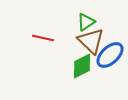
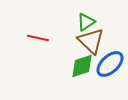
red line: moved 5 px left
blue ellipse: moved 9 px down
green diamond: rotated 8 degrees clockwise
